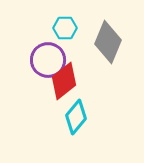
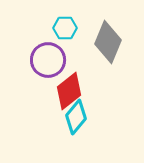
red diamond: moved 5 px right, 10 px down
